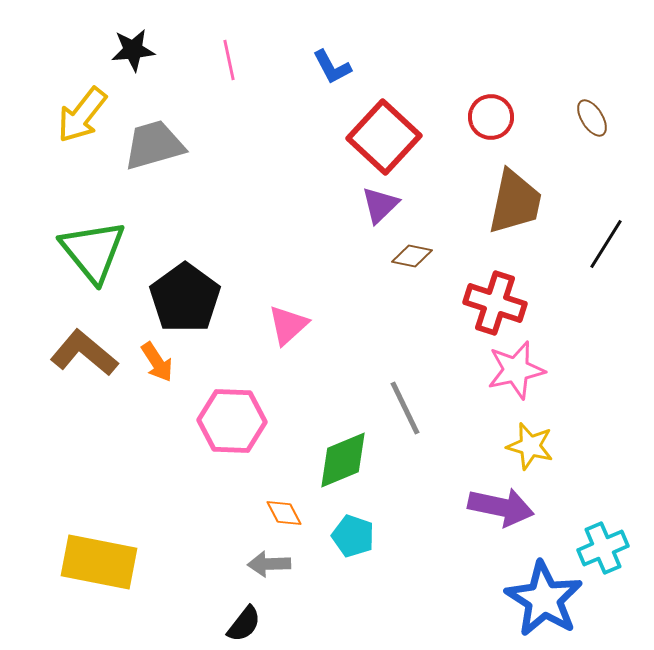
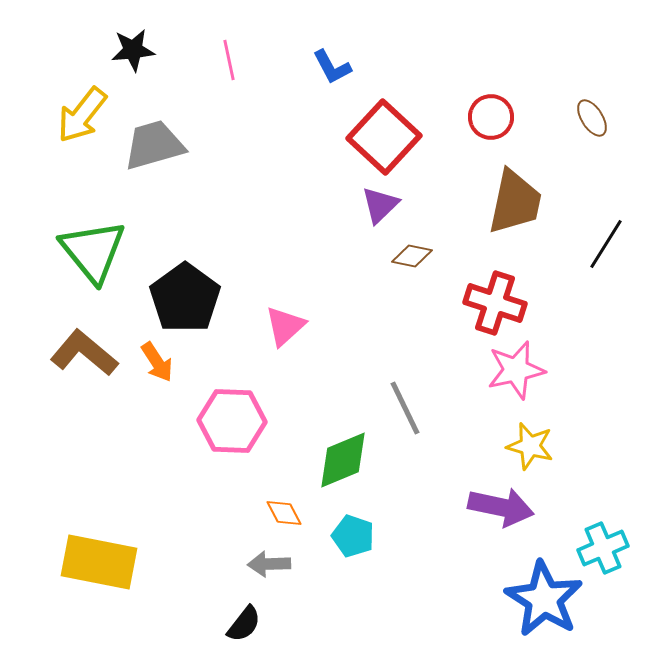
pink triangle: moved 3 px left, 1 px down
